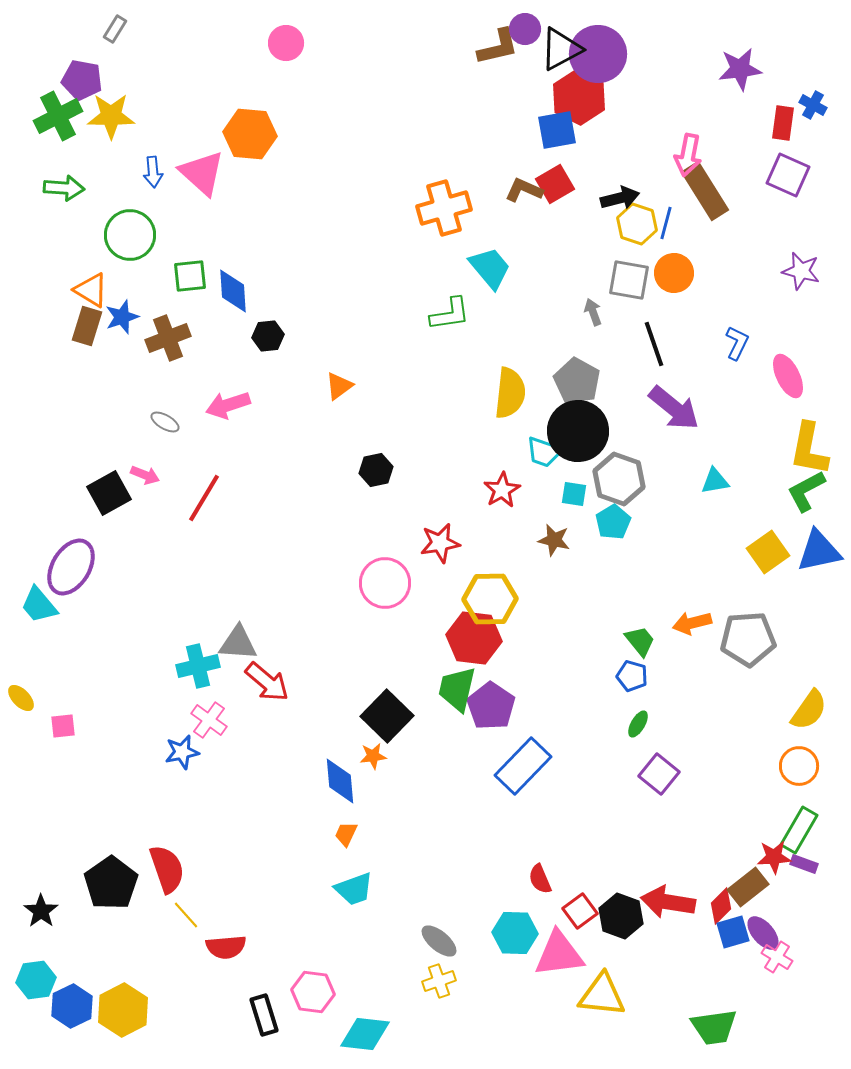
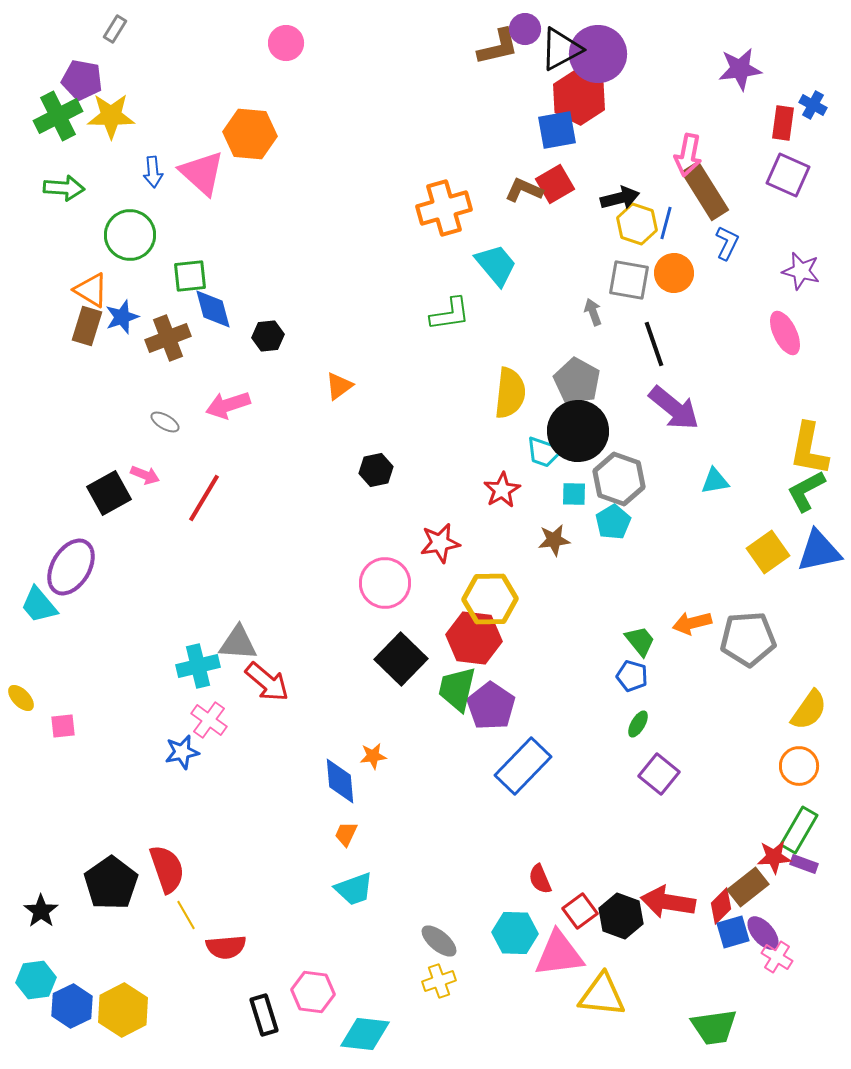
cyan trapezoid at (490, 268): moved 6 px right, 3 px up
blue diamond at (233, 291): moved 20 px left, 18 px down; rotated 12 degrees counterclockwise
blue L-shape at (737, 343): moved 10 px left, 100 px up
pink ellipse at (788, 376): moved 3 px left, 43 px up
cyan square at (574, 494): rotated 8 degrees counterclockwise
brown star at (554, 540): rotated 20 degrees counterclockwise
black square at (387, 716): moved 14 px right, 57 px up
yellow line at (186, 915): rotated 12 degrees clockwise
